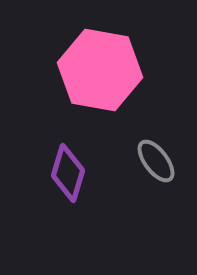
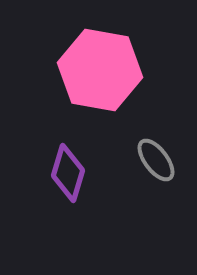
gray ellipse: moved 1 px up
